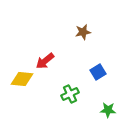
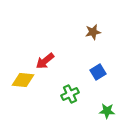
brown star: moved 10 px right
yellow diamond: moved 1 px right, 1 px down
green star: moved 1 px left, 1 px down
